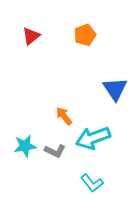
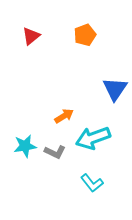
blue triangle: rotated 8 degrees clockwise
orange arrow: rotated 96 degrees clockwise
gray L-shape: moved 1 px down
